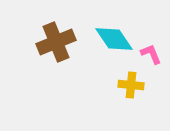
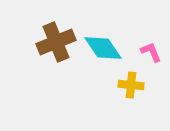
cyan diamond: moved 11 px left, 9 px down
pink L-shape: moved 2 px up
